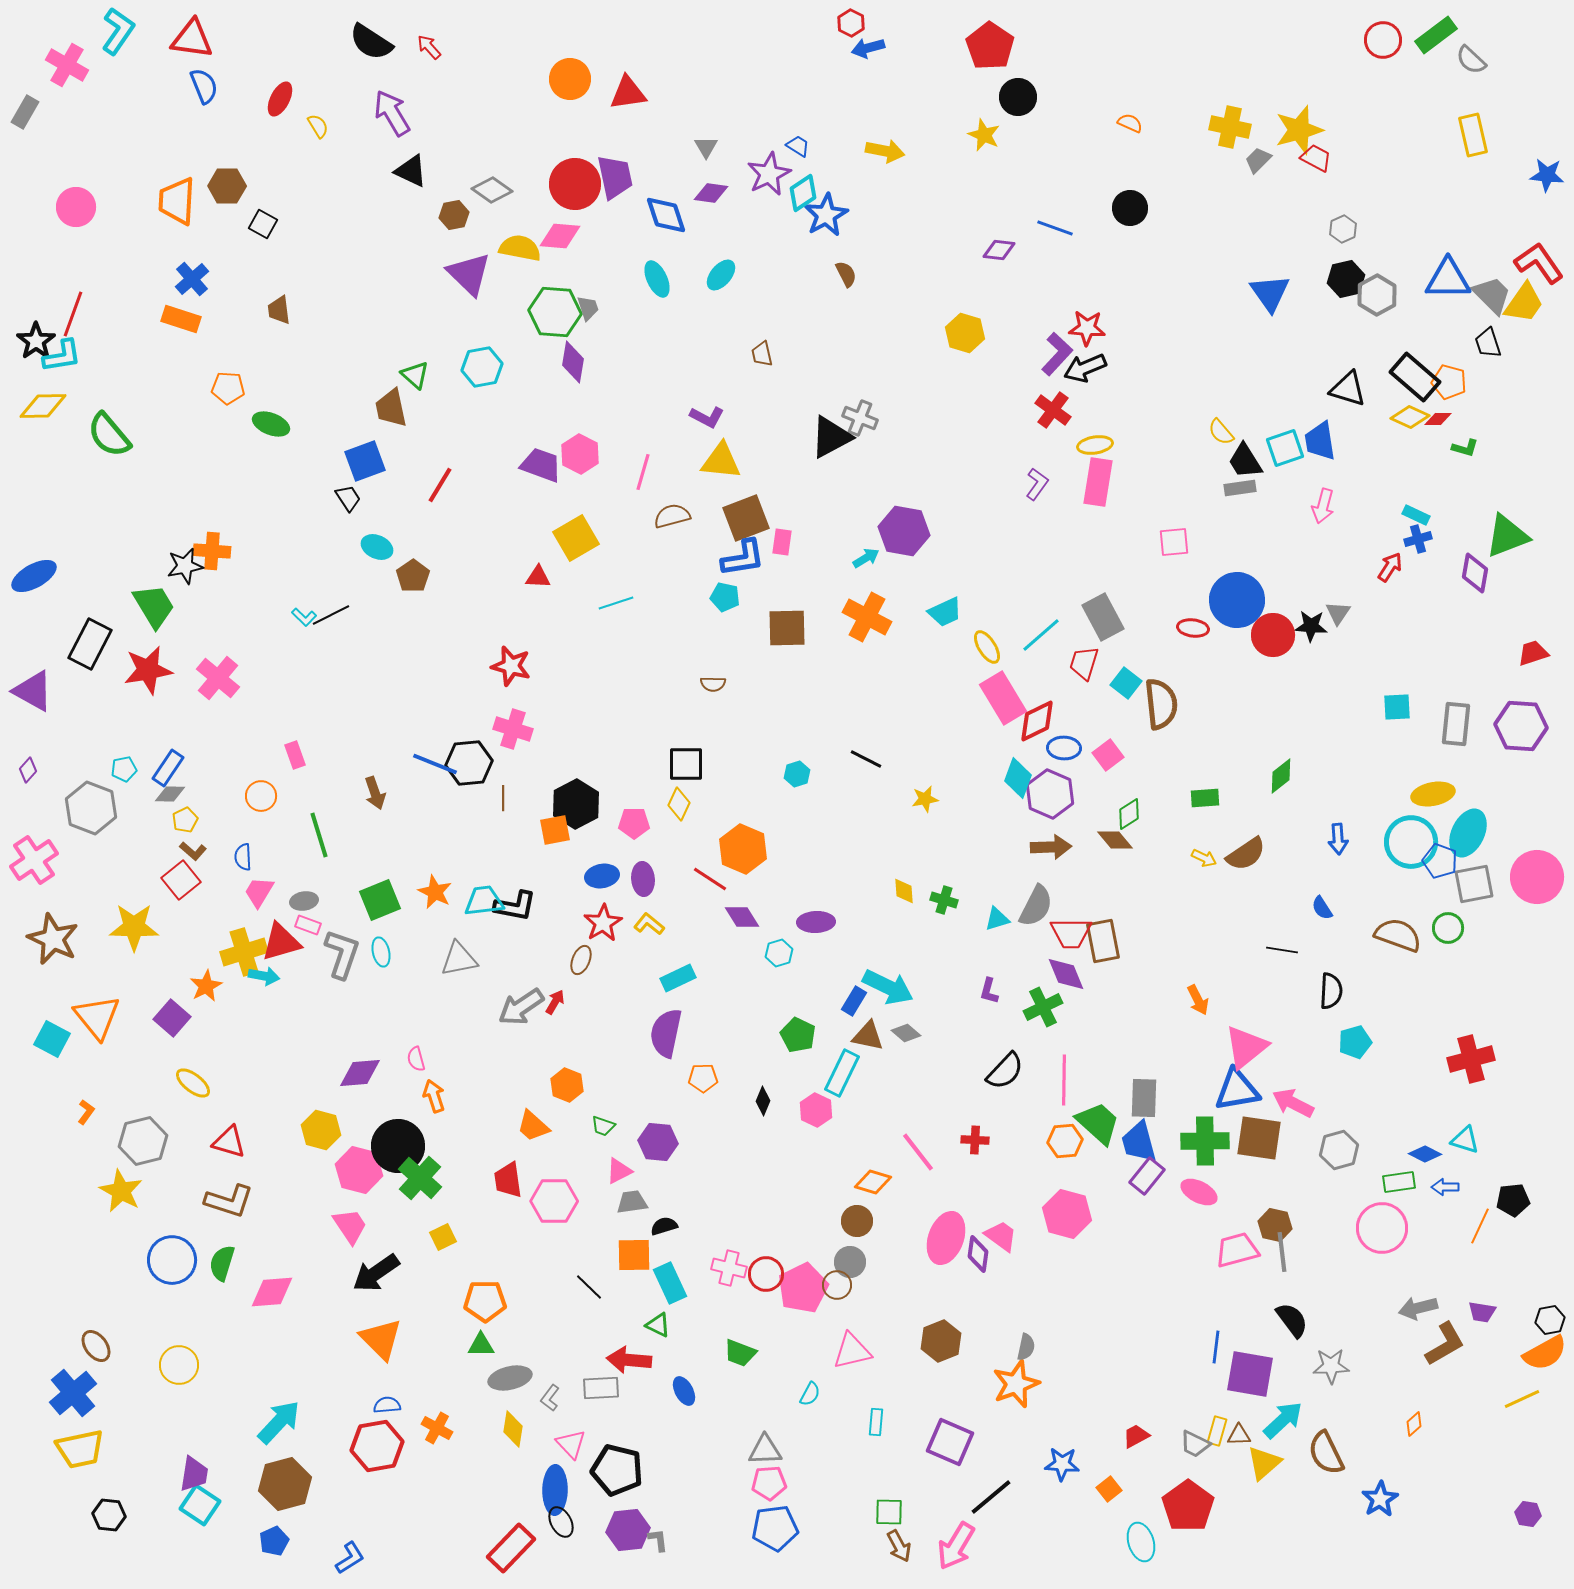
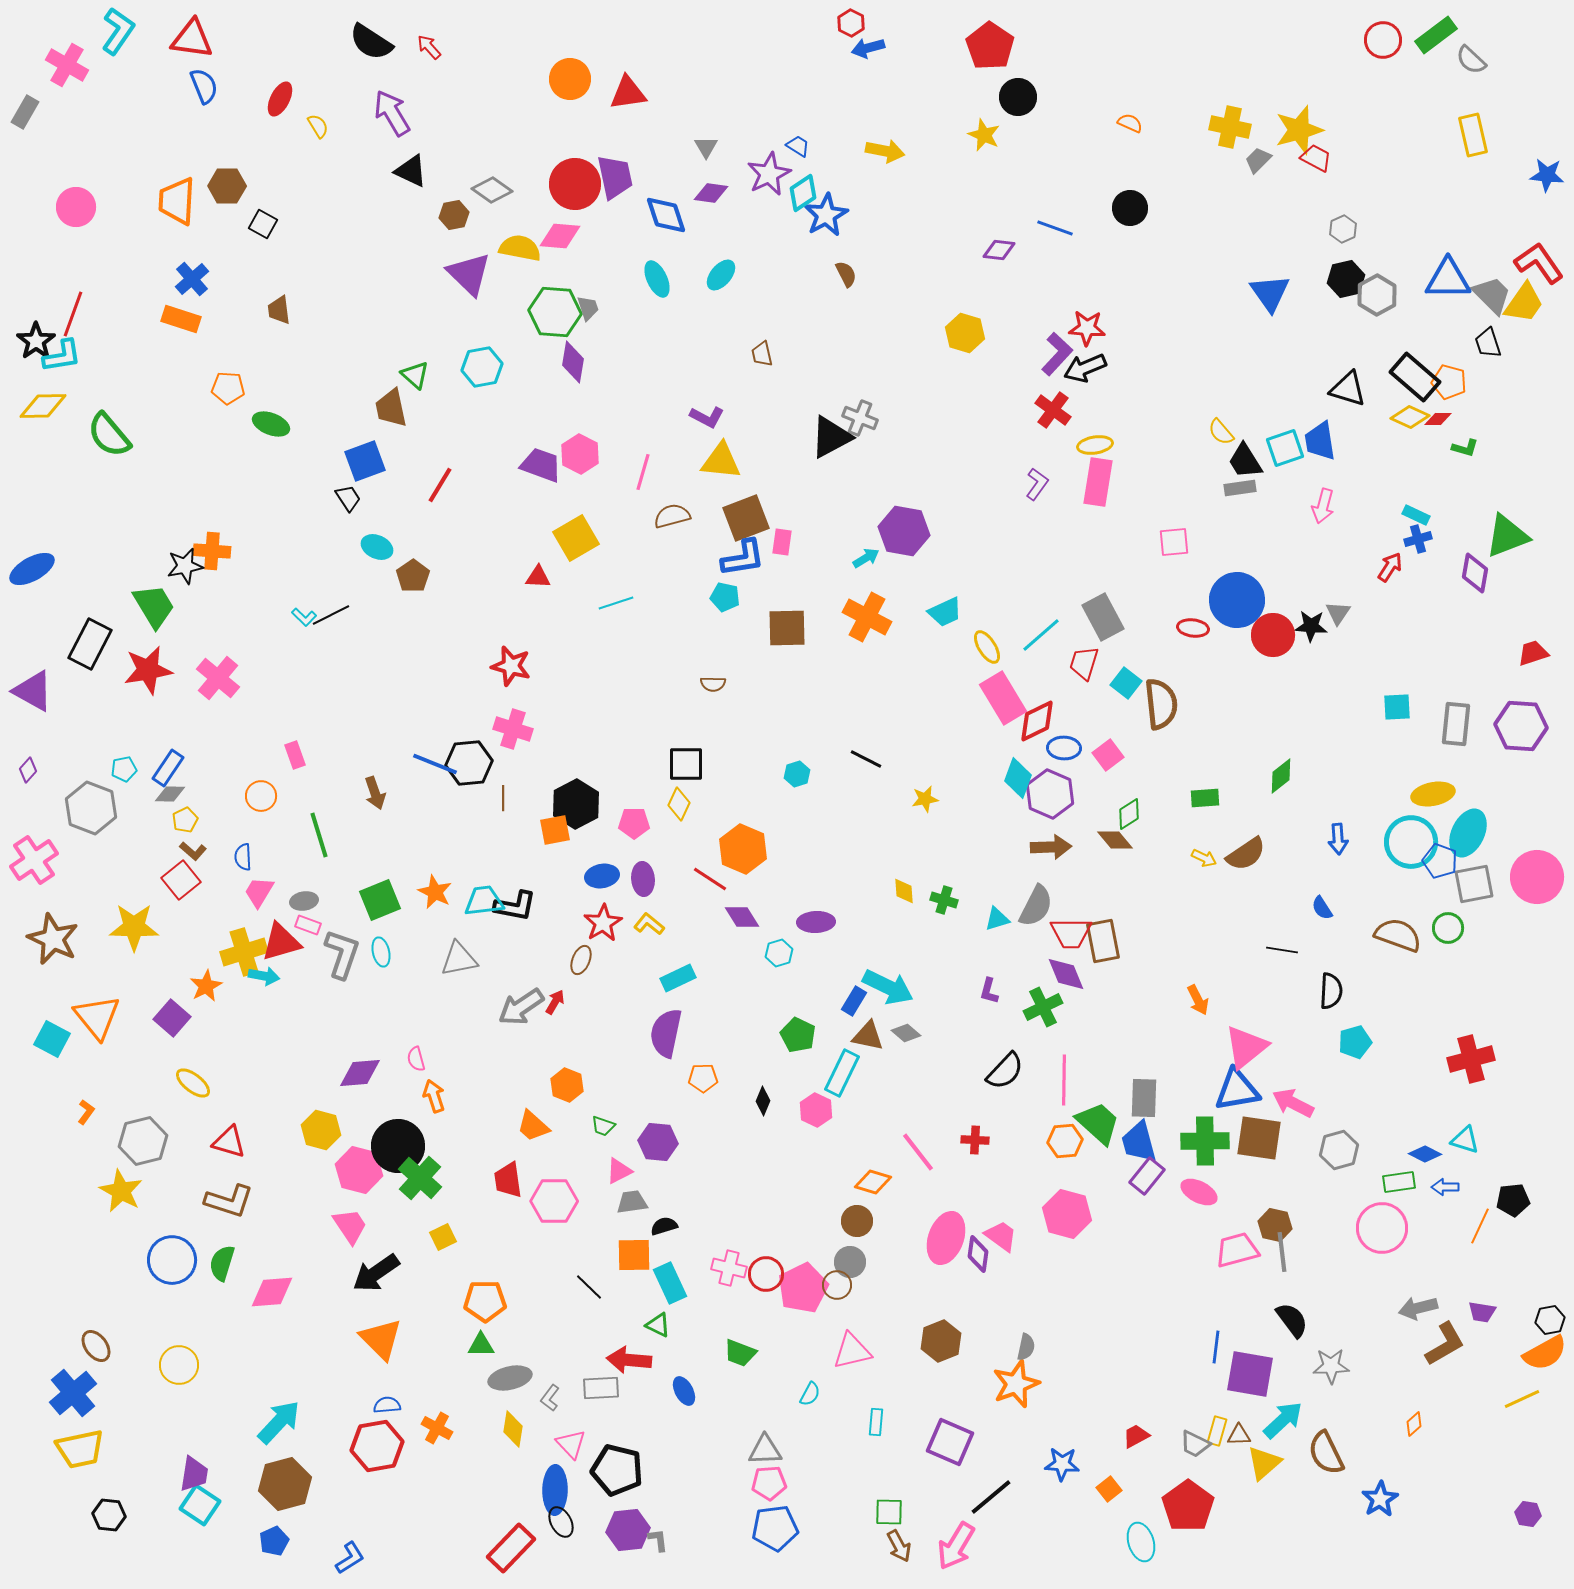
blue ellipse at (34, 576): moved 2 px left, 7 px up
